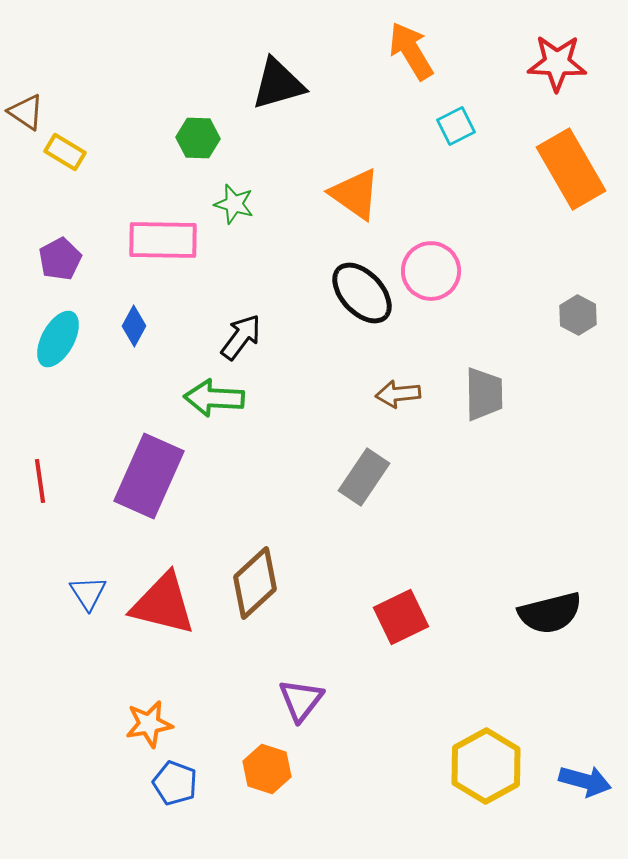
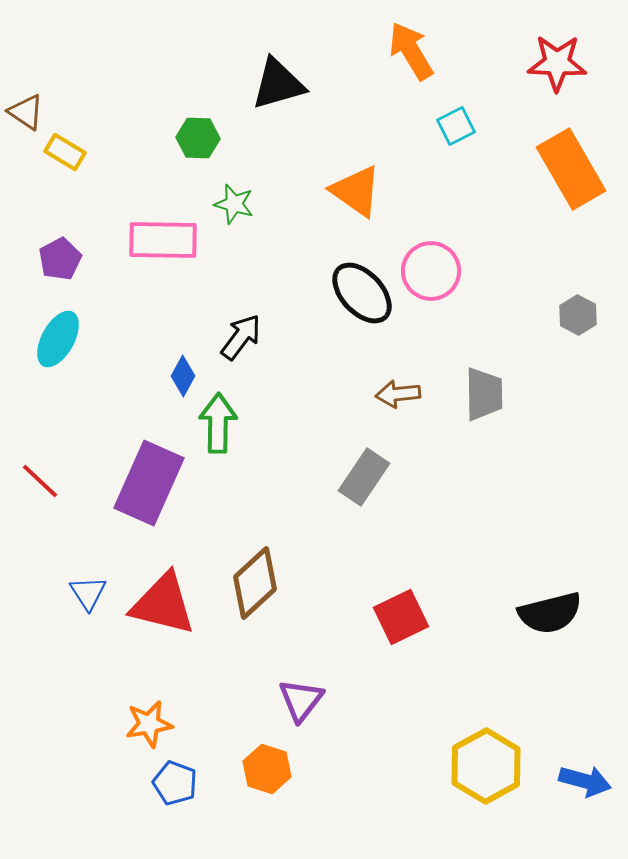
orange triangle: moved 1 px right, 3 px up
blue diamond: moved 49 px right, 50 px down
green arrow: moved 4 px right, 25 px down; rotated 88 degrees clockwise
purple rectangle: moved 7 px down
red line: rotated 39 degrees counterclockwise
